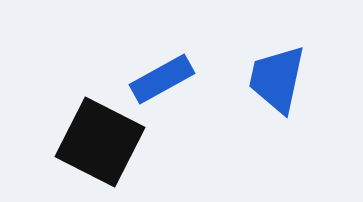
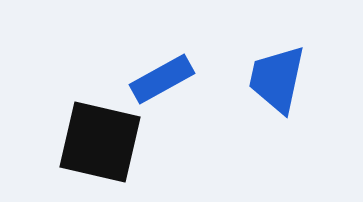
black square: rotated 14 degrees counterclockwise
